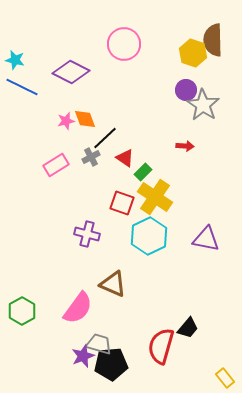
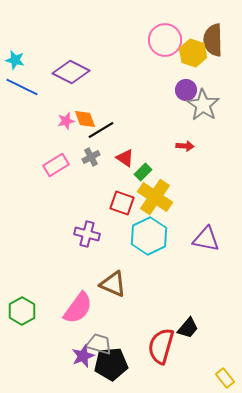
pink circle: moved 41 px right, 4 px up
black line: moved 4 px left, 8 px up; rotated 12 degrees clockwise
